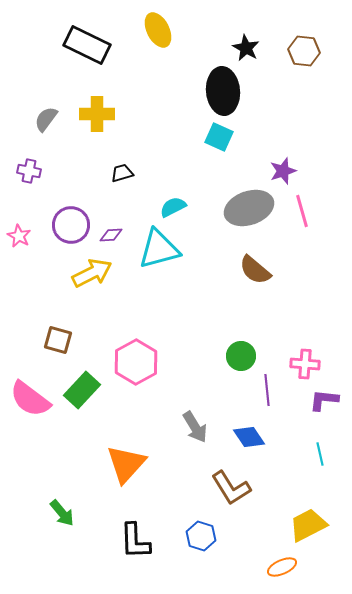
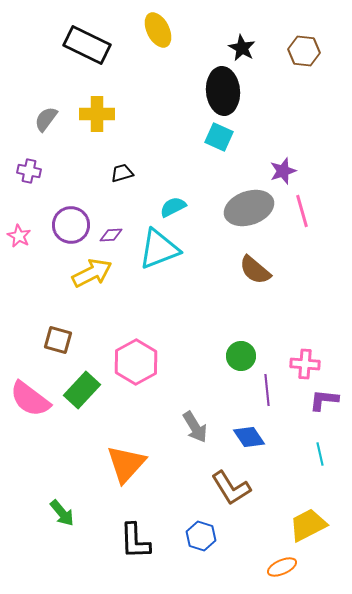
black star: moved 4 px left
cyan triangle: rotated 6 degrees counterclockwise
